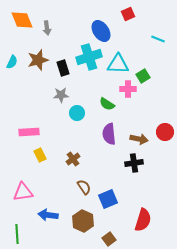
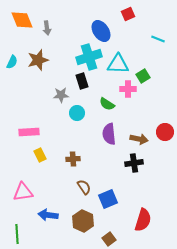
black rectangle: moved 19 px right, 13 px down
brown cross: rotated 32 degrees clockwise
